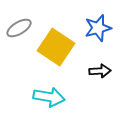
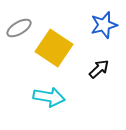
blue star: moved 6 px right, 3 px up
yellow square: moved 2 px left, 1 px down
black arrow: moved 1 px left, 2 px up; rotated 40 degrees counterclockwise
